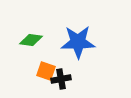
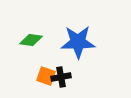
orange square: moved 5 px down
black cross: moved 2 px up
